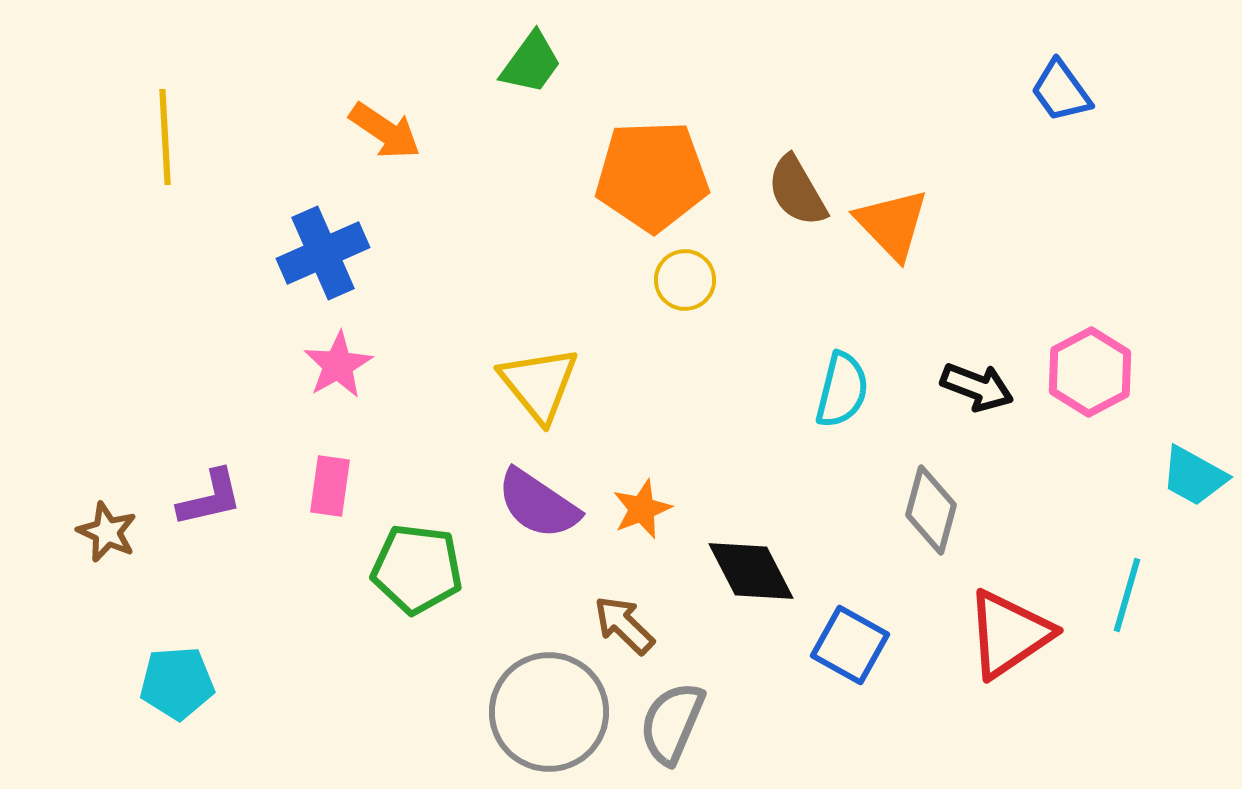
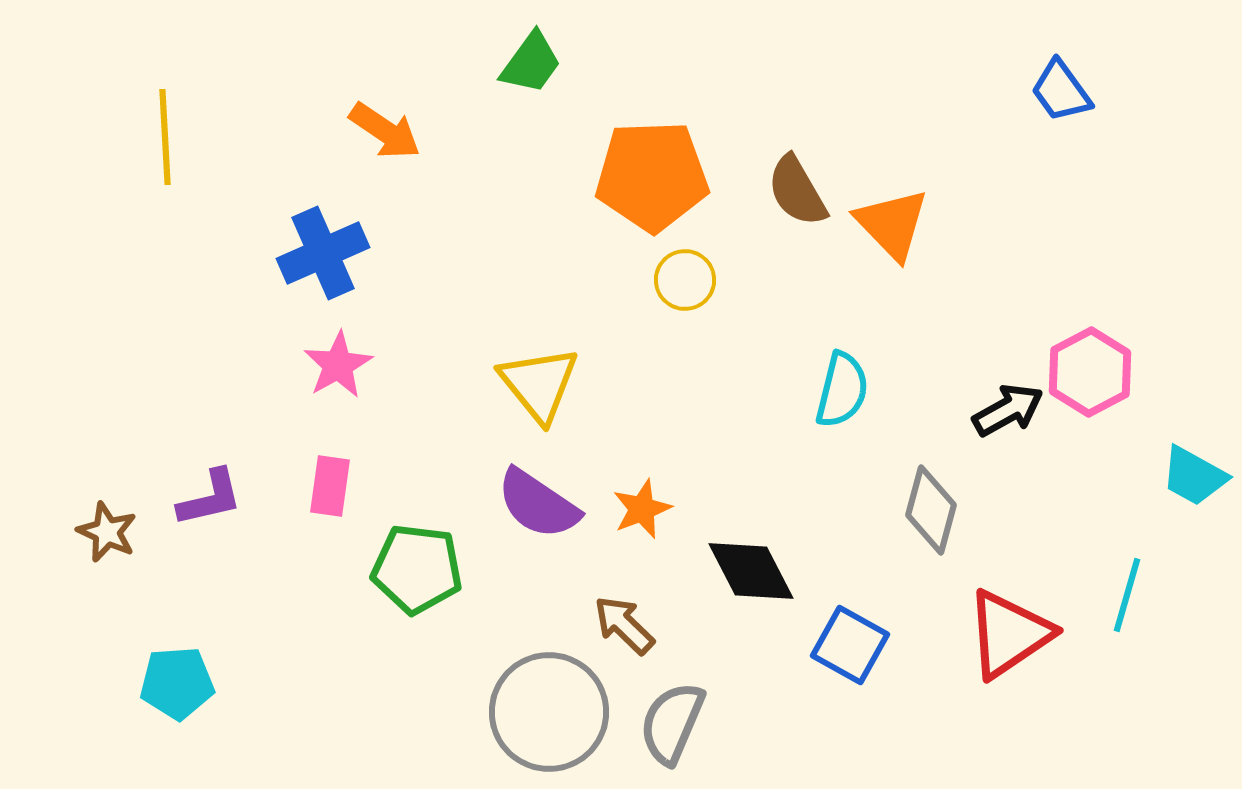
black arrow: moved 31 px right, 23 px down; rotated 50 degrees counterclockwise
